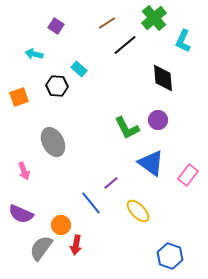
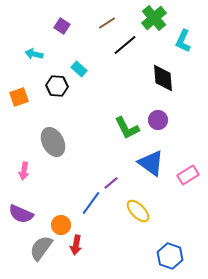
purple square: moved 6 px right
pink arrow: rotated 30 degrees clockwise
pink rectangle: rotated 20 degrees clockwise
blue line: rotated 75 degrees clockwise
